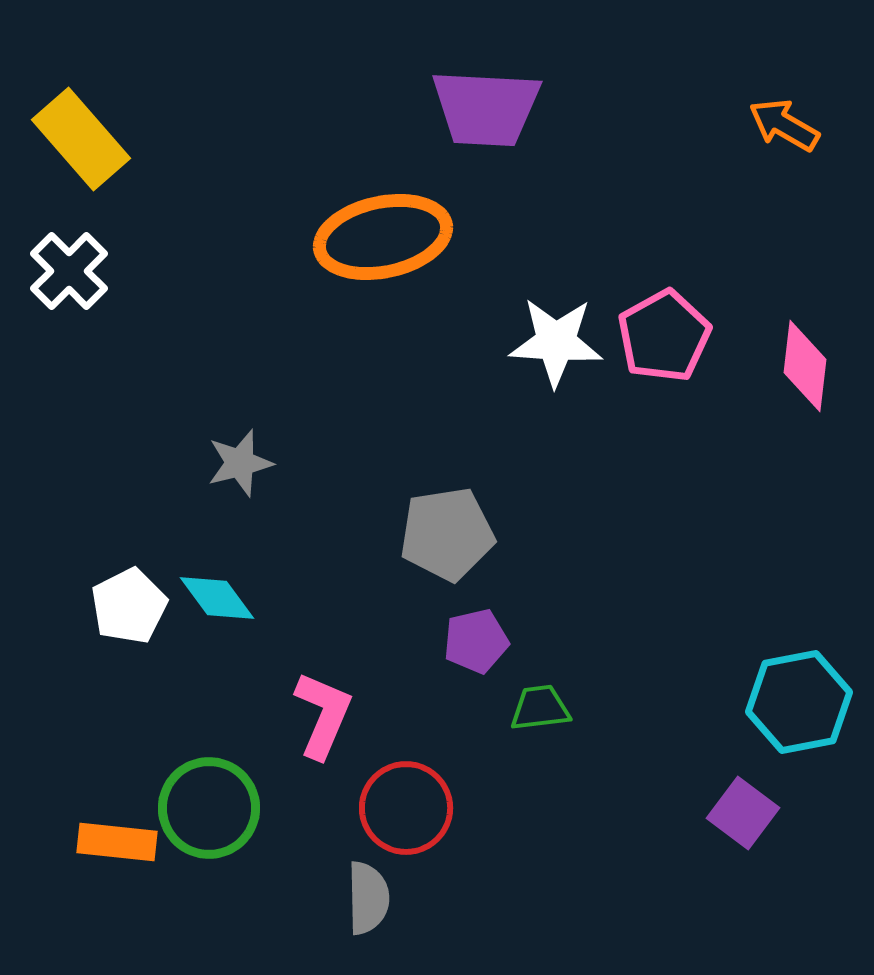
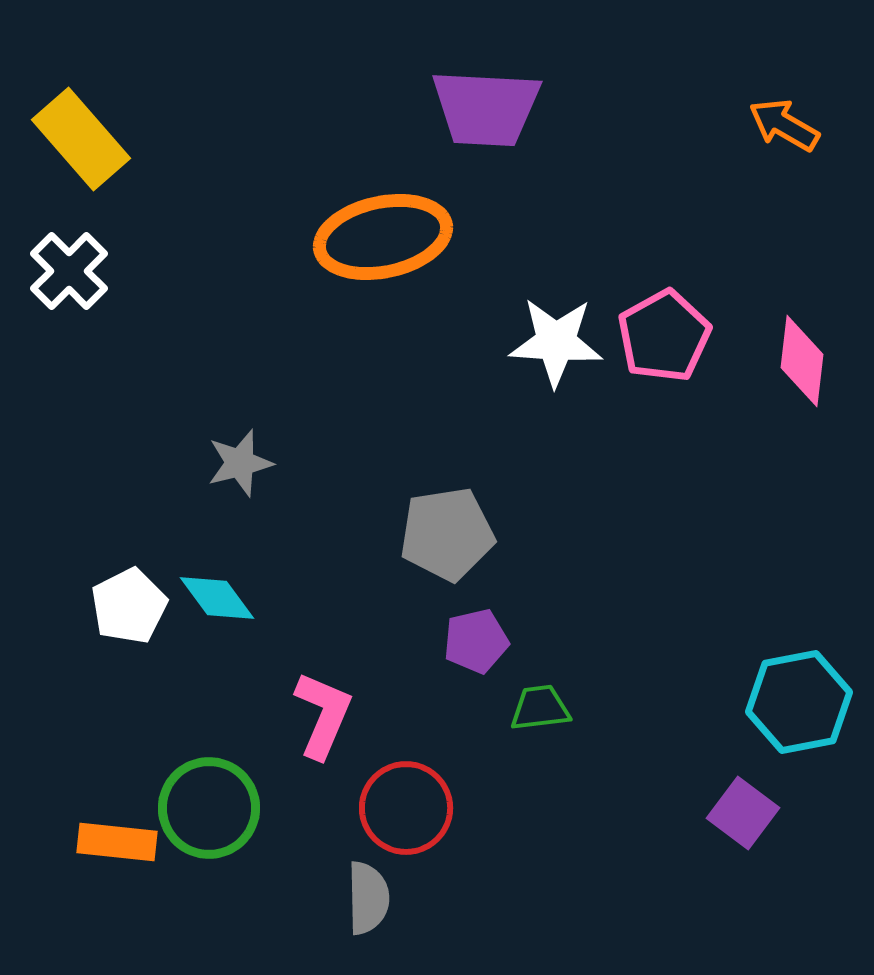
pink diamond: moved 3 px left, 5 px up
